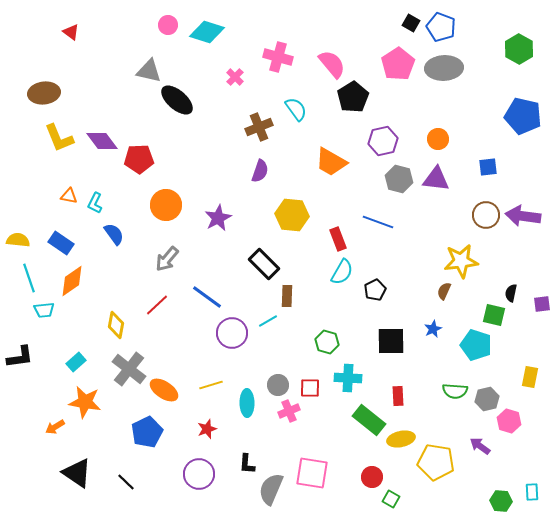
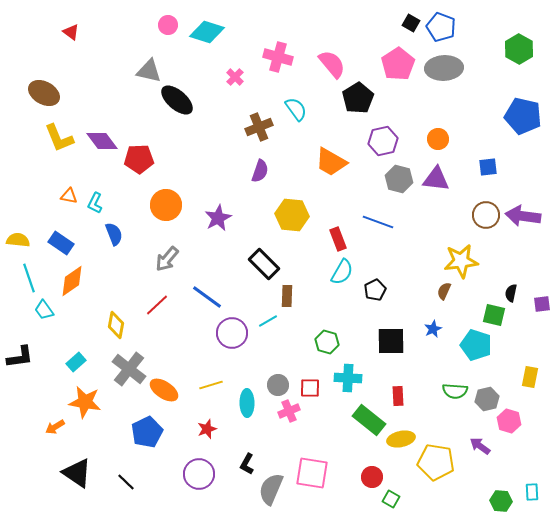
brown ellipse at (44, 93): rotated 36 degrees clockwise
black pentagon at (353, 97): moved 5 px right, 1 px down
blue semicircle at (114, 234): rotated 15 degrees clockwise
cyan trapezoid at (44, 310): rotated 60 degrees clockwise
black L-shape at (247, 464): rotated 25 degrees clockwise
